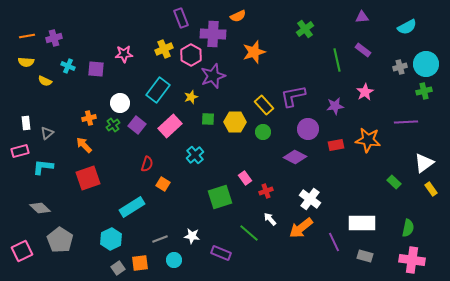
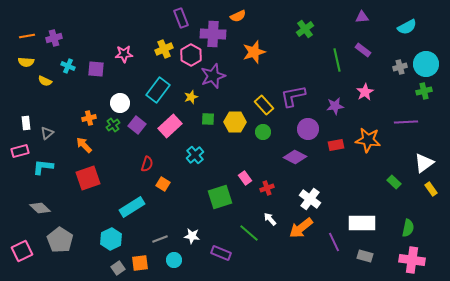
red cross at (266, 191): moved 1 px right, 3 px up
